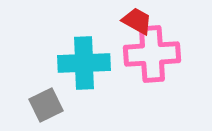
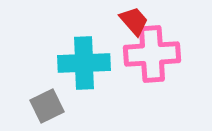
red trapezoid: moved 3 px left; rotated 20 degrees clockwise
gray square: moved 1 px right, 1 px down
